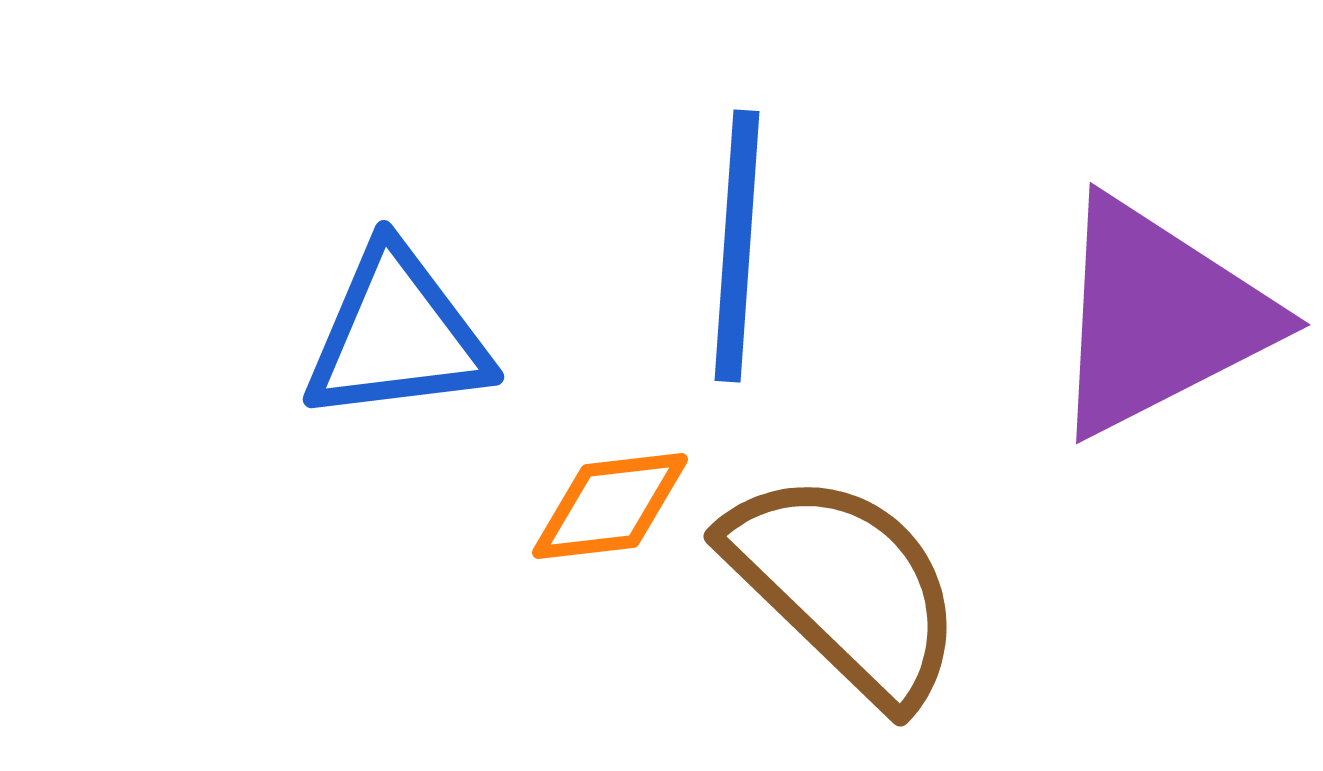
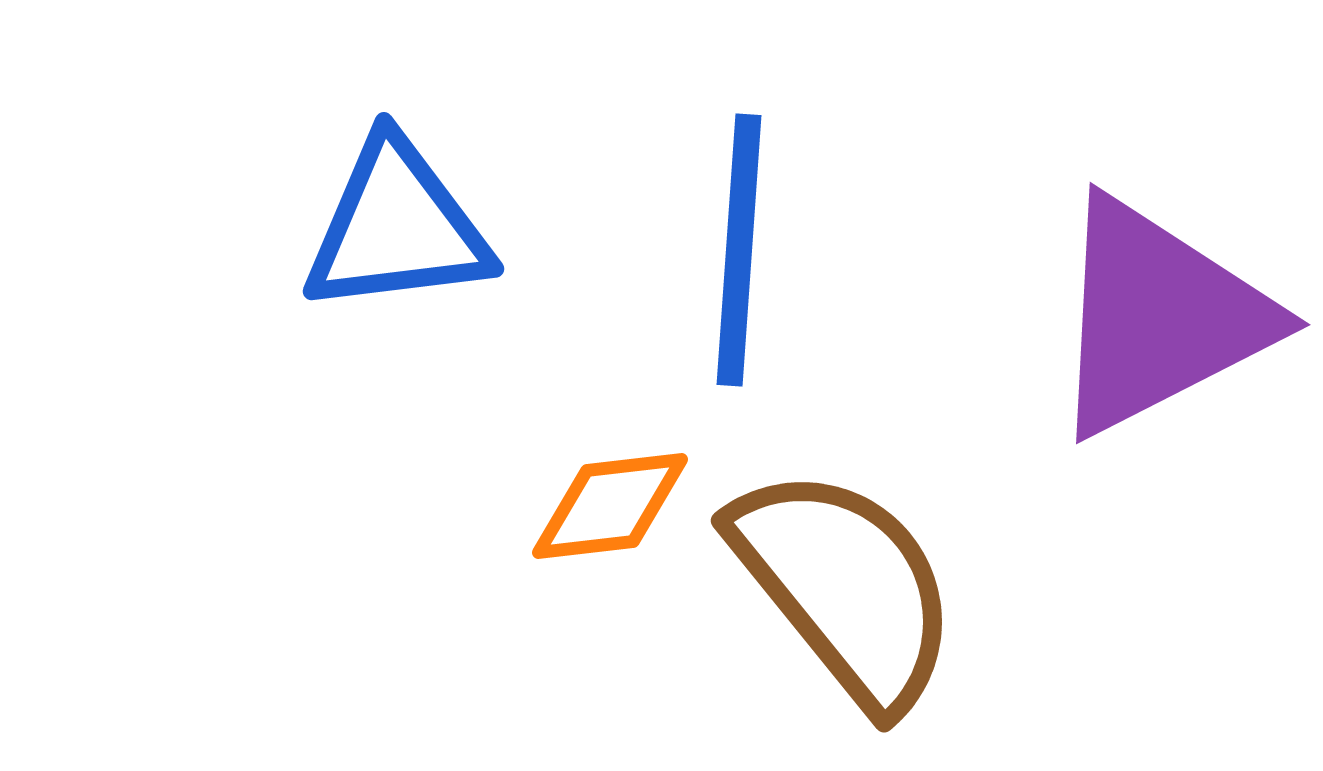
blue line: moved 2 px right, 4 px down
blue triangle: moved 108 px up
brown semicircle: rotated 7 degrees clockwise
